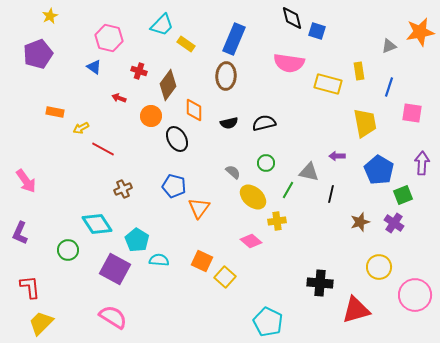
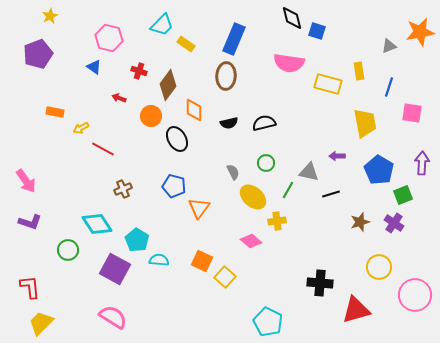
gray semicircle at (233, 172): rotated 21 degrees clockwise
black line at (331, 194): rotated 60 degrees clockwise
purple L-shape at (20, 233): moved 10 px right, 11 px up; rotated 95 degrees counterclockwise
